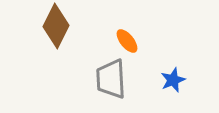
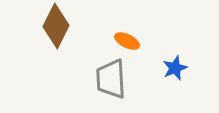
orange ellipse: rotated 25 degrees counterclockwise
blue star: moved 2 px right, 12 px up
